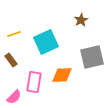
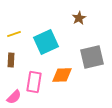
brown star: moved 2 px left, 2 px up
brown rectangle: rotated 40 degrees clockwise
